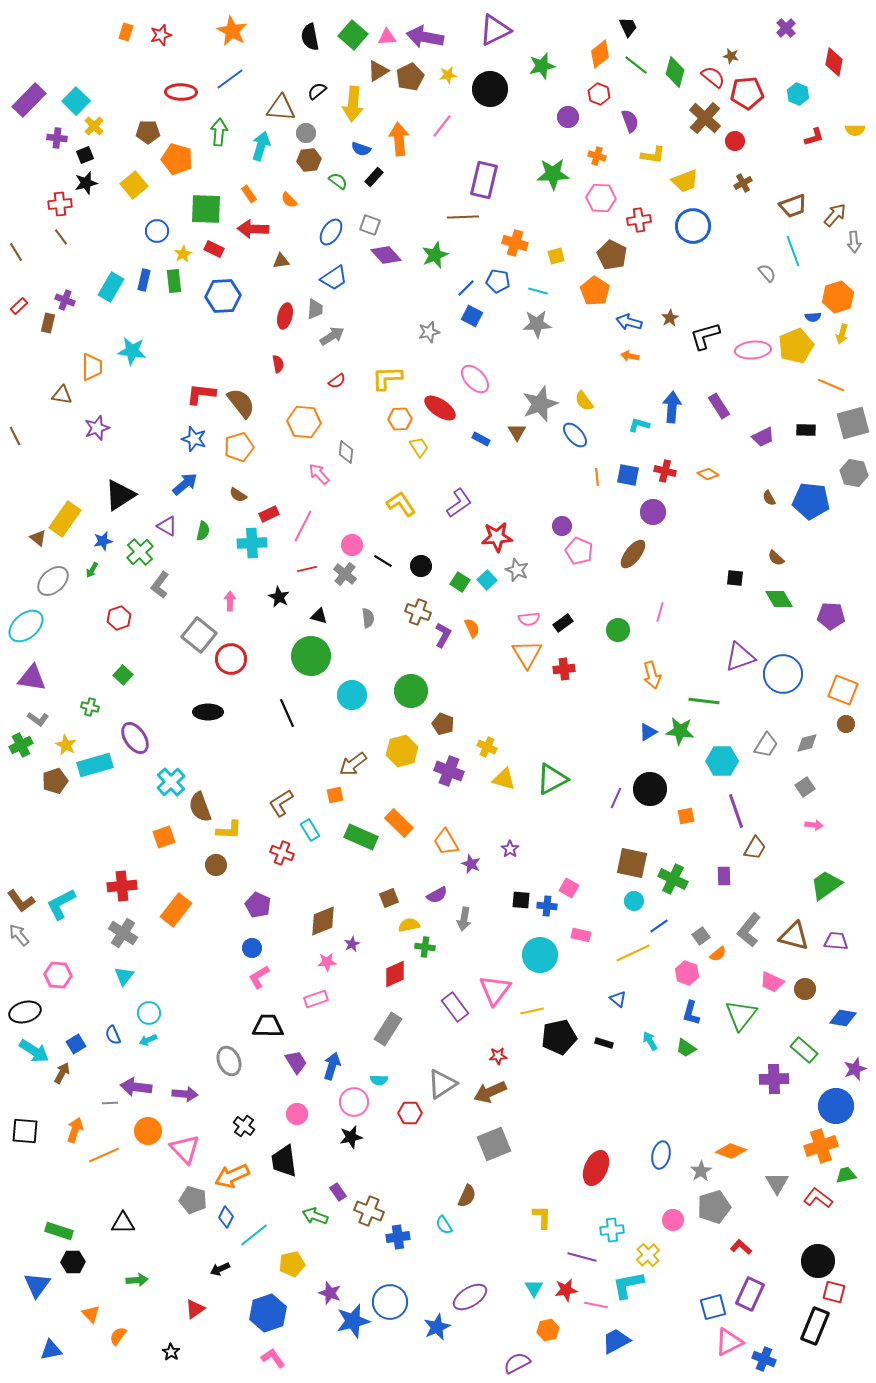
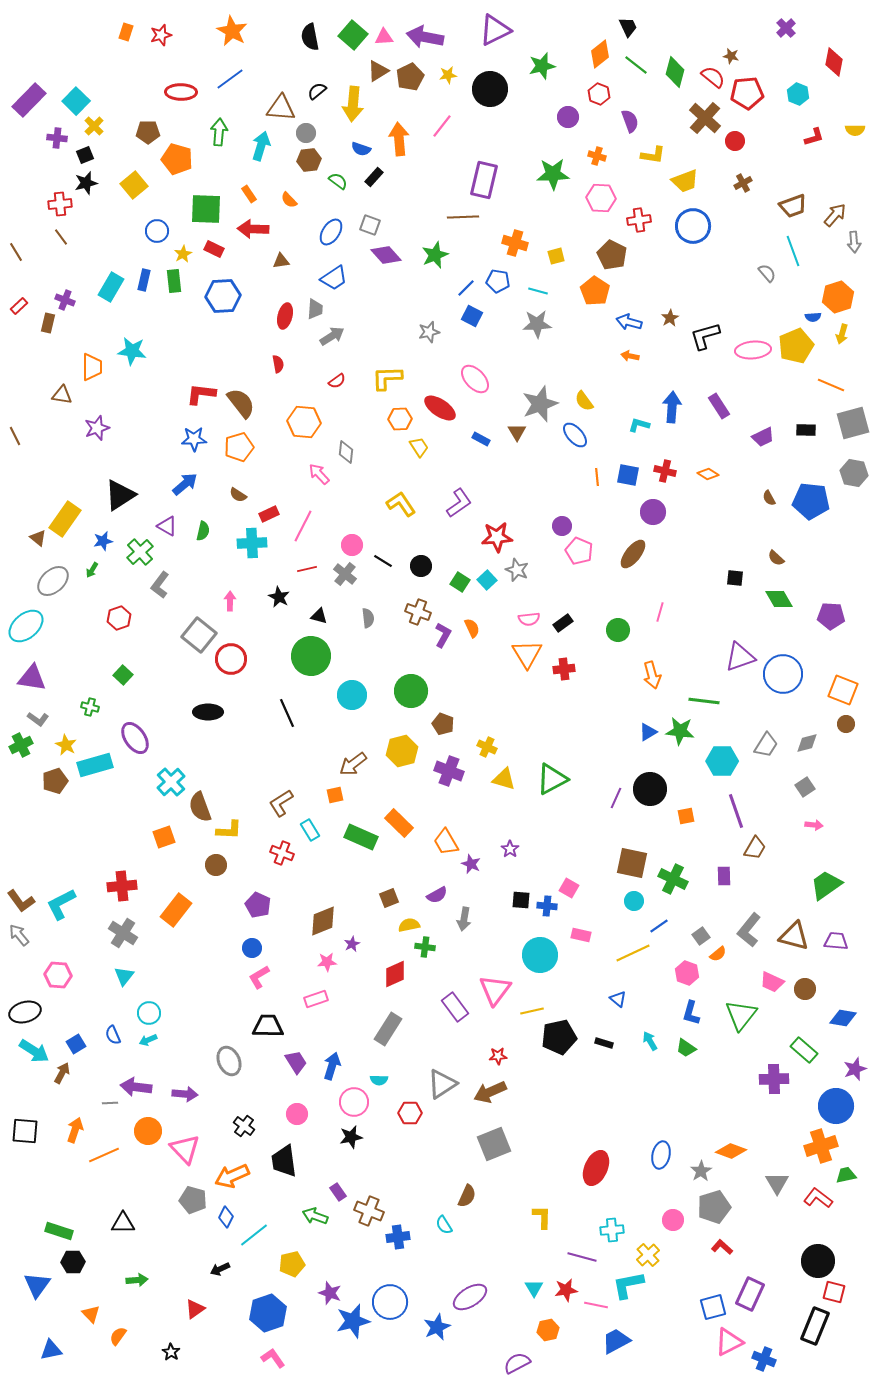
pink triangle at (387, 37): moved 3 px left
blue star at (194, 439): rotated 20 degrees counterclockwise
red L-shape at (741, 1247): moved 19 px left
